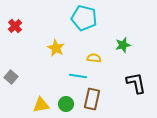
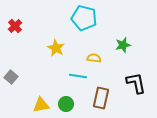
brown rectangle: moved 9 px right, 1 px up
